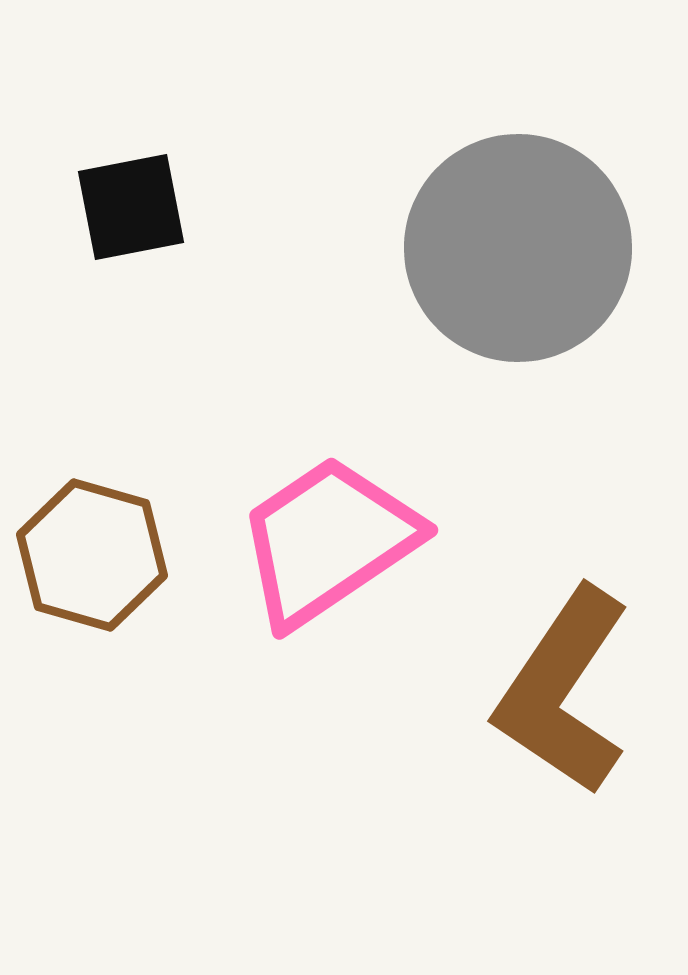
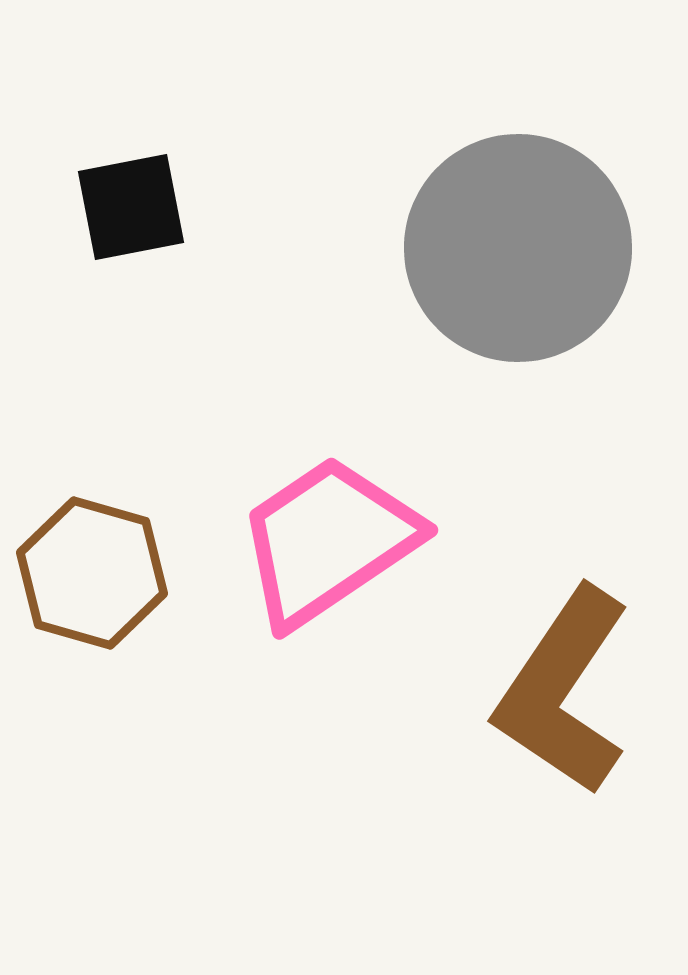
brown hexagon: moved 18 px down
